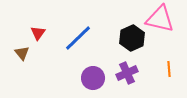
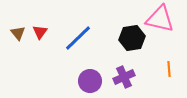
red triangle: moved 2 px right, 1 px up
black hexagon: rotated 15 degrees clockwise
brown triangle: moved 4 px left, 20 px up
purple cross: moved 3 px left, 4 px down
purple circle: moved 3 px left, 3 px down
